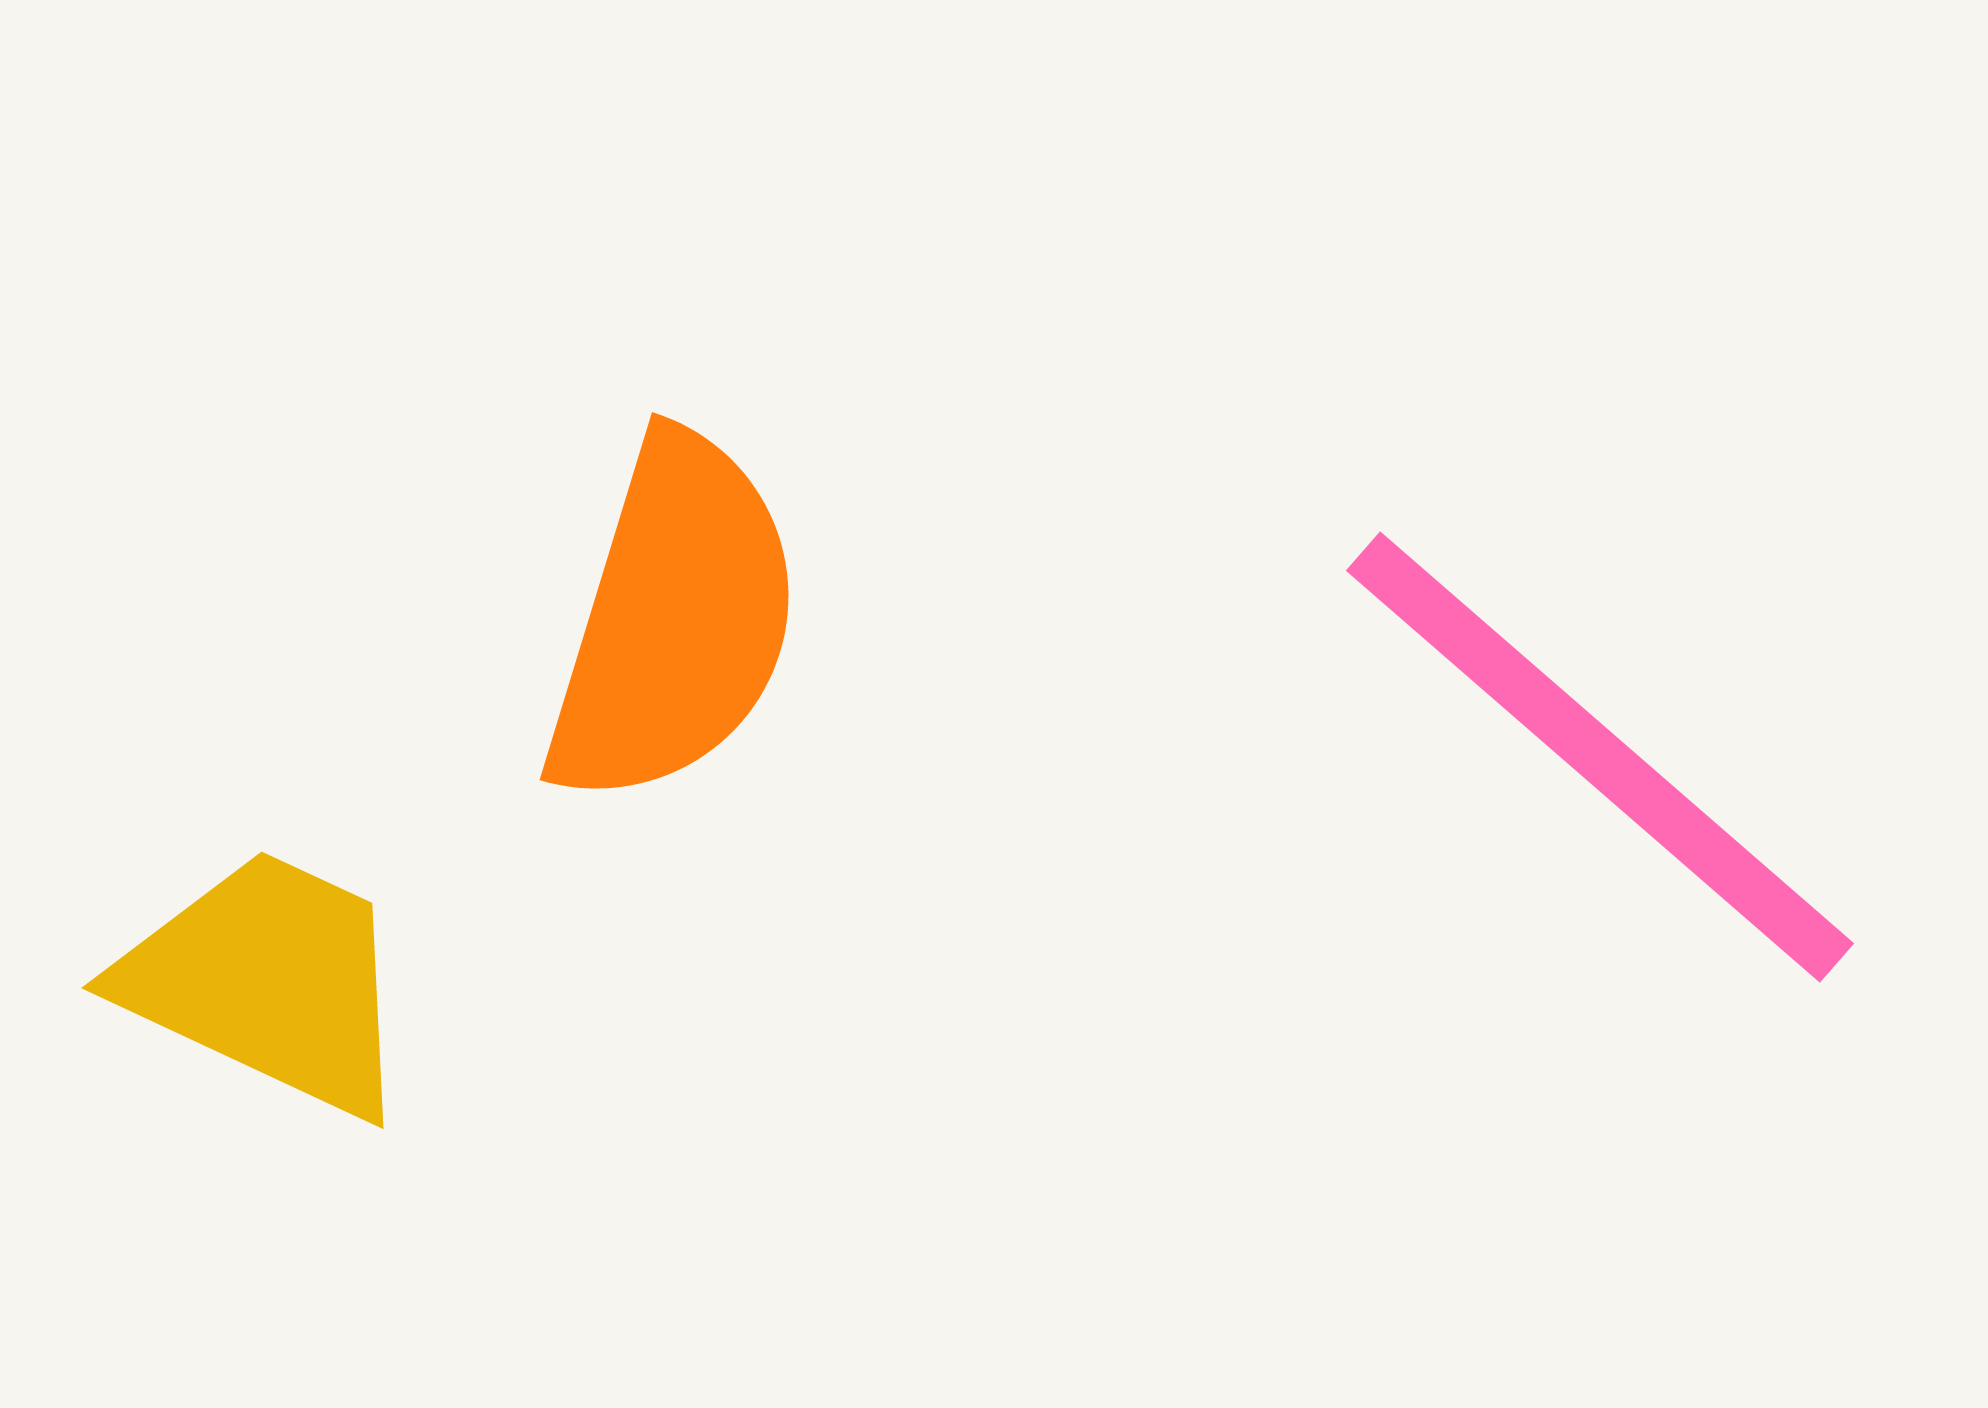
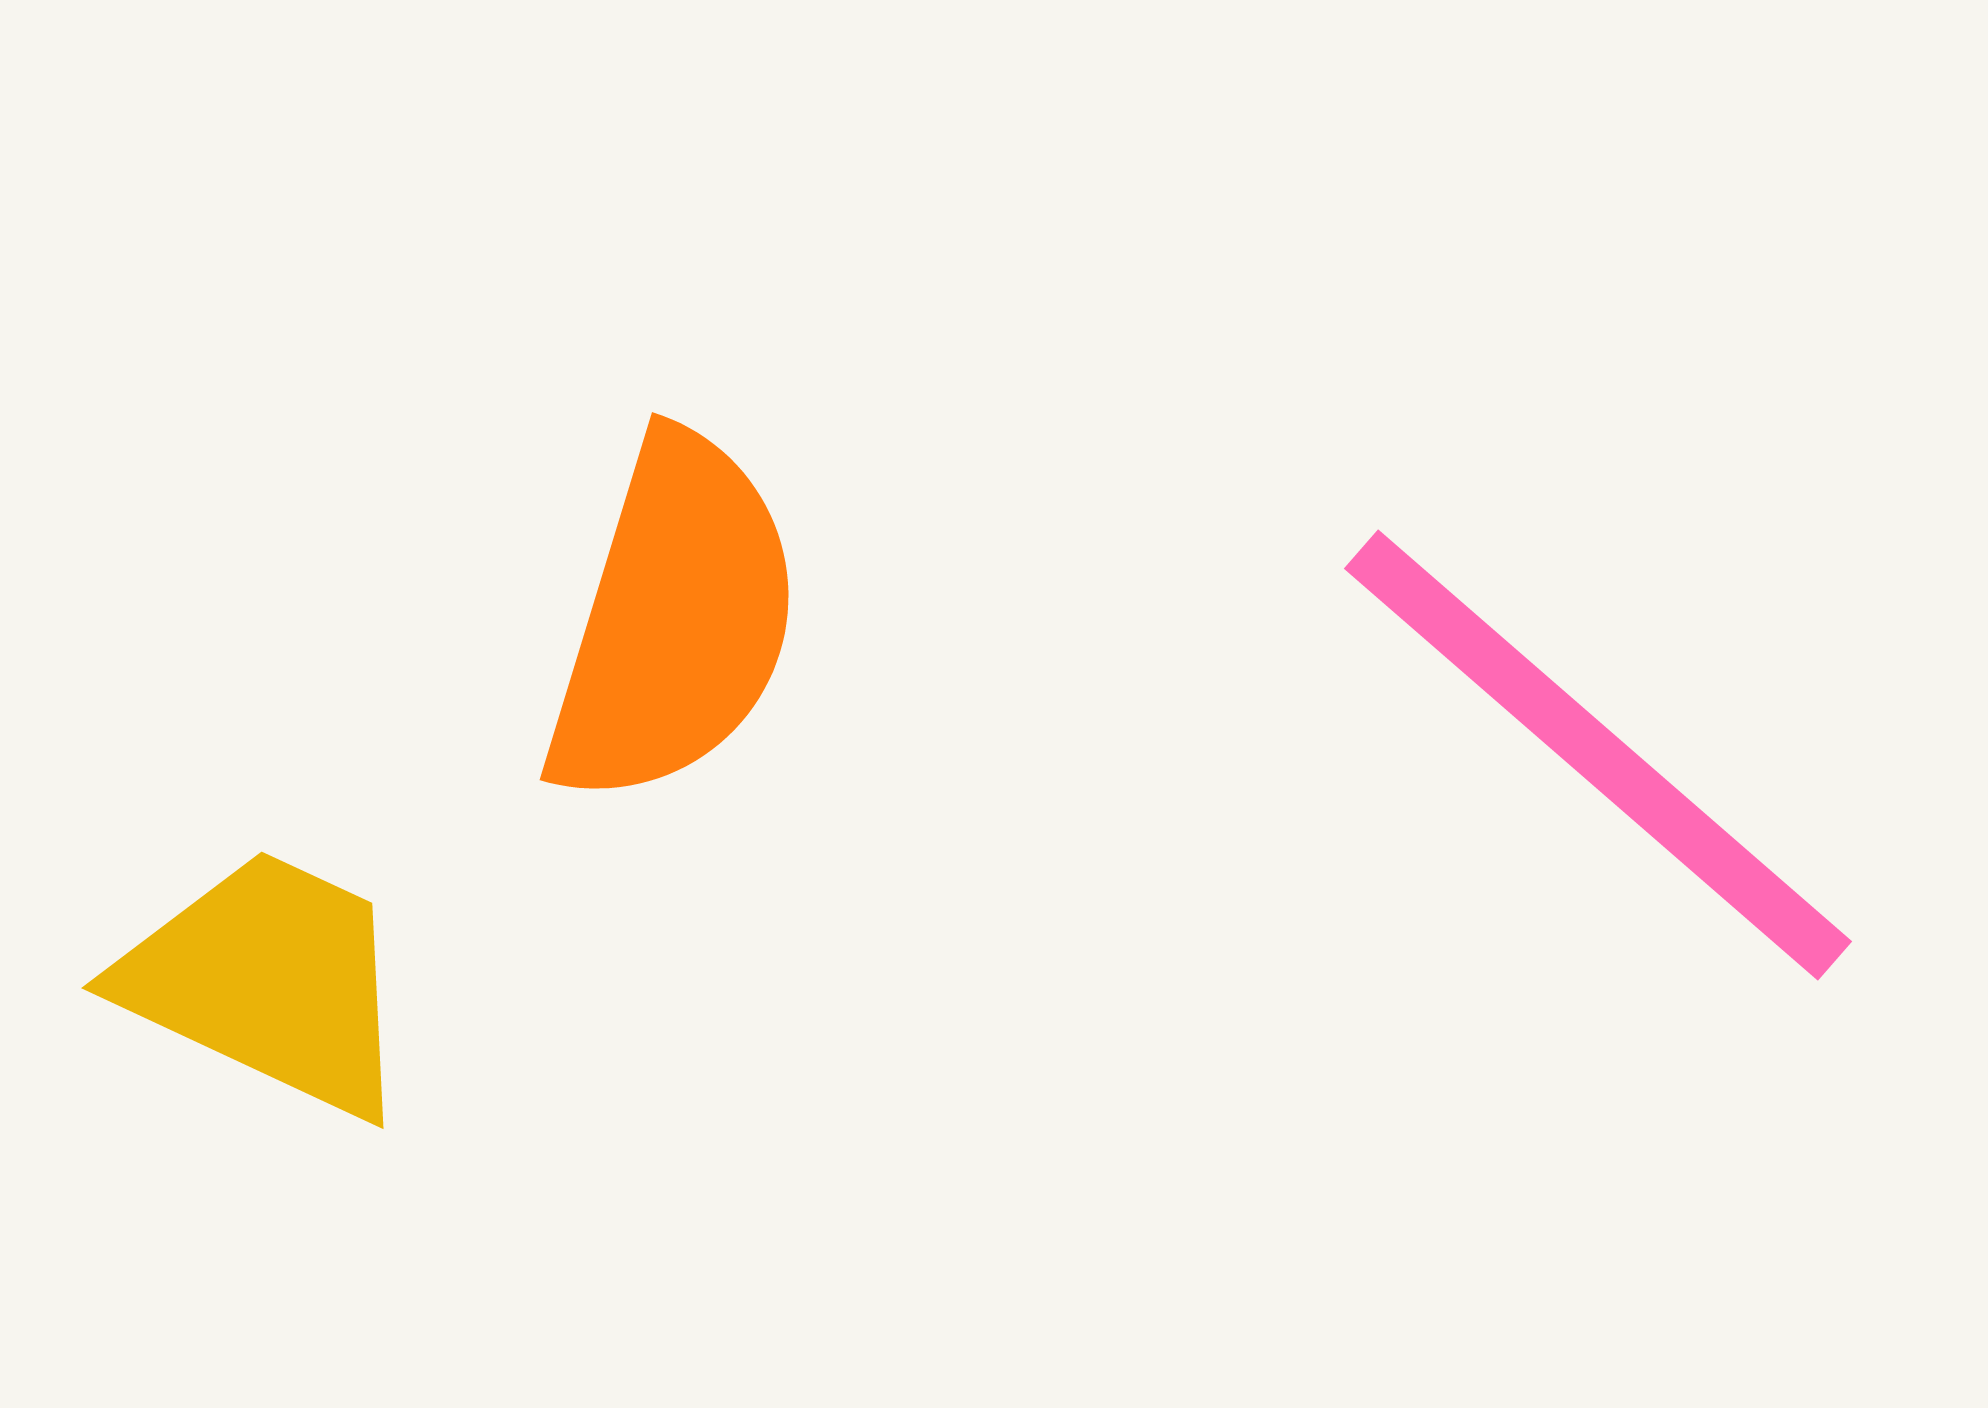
pink line: moved 2 px left, 2 px up
